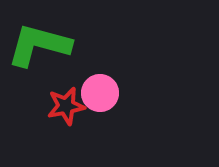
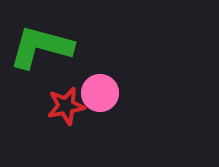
green L-shape: moved 2 px right, 2 px down
